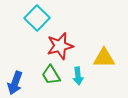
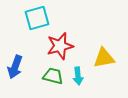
cyan square: rotated 30 degrees clockwise
yellow triangle: rotated 10 degrees counterclockwise
green trapezoid: moved 2 px right, 1 px down; rotated 135 degrees clockwise
blue arrow: moved 16 px up
